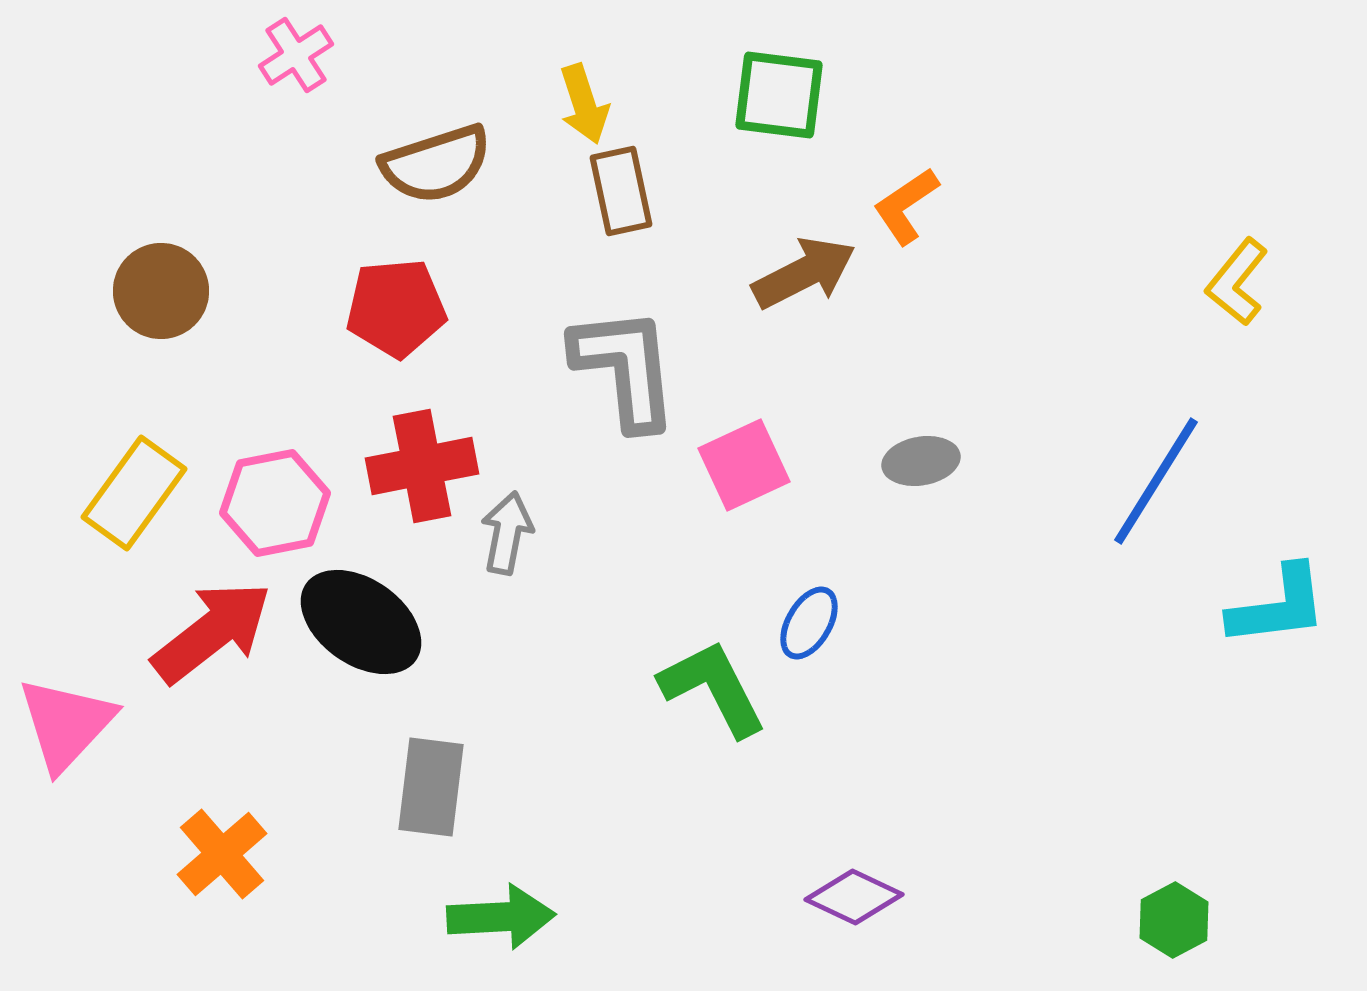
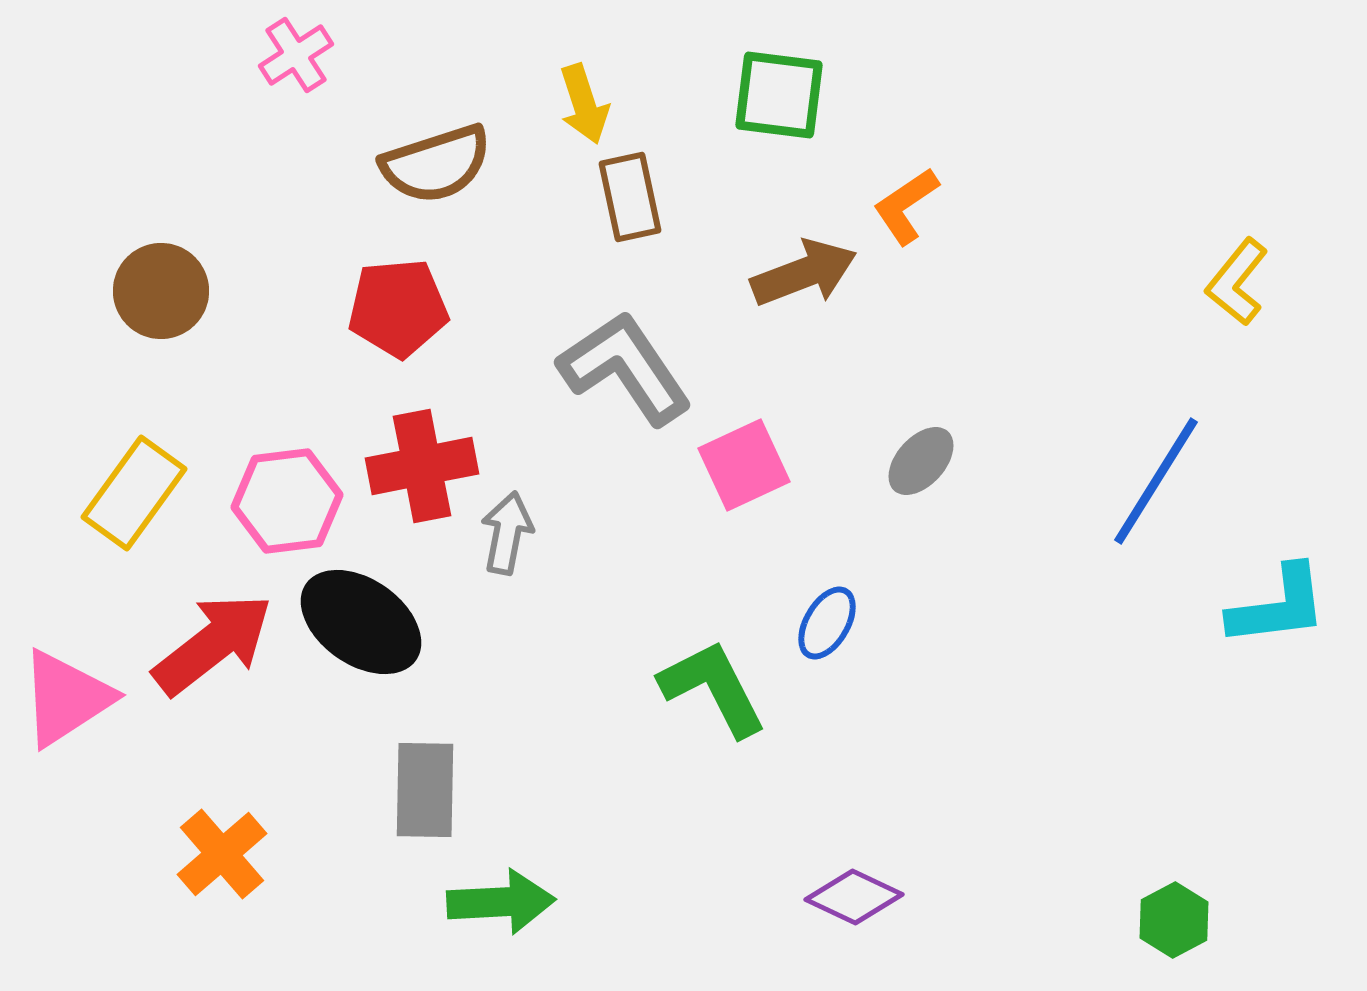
brown rectangle: moved 9 px right, 6 px down
brown arrow: rotated 6 degrees clockwise
red pentagon: moved 2 px right
gray L-shape: rotated 28 degrees counterclockwise
gray ellipse: rotated 38 degrees counterclockwise
pink hexagon: moved 12 px right, 2 px up; rotated 4 degrees clockwise
blue ellipse: moved 18 px right
red arrow: moved 1 px right, 12 px down
pink triangle: moved 26 px up; rotated 14 degrees clockwise
gray rectangle: moved 6 px left, 3 px down; rotated 6 degrees counterclockwise
green arrow: moved 15 px up
